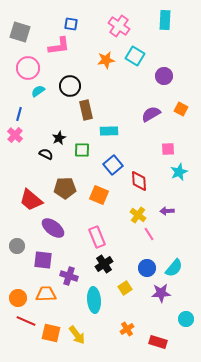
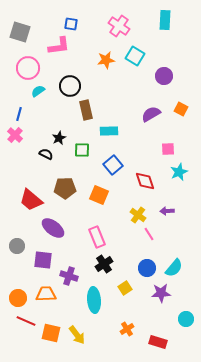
red diamond at (139, 181): moved 6 px right; rotated 15 degrees counterclockwise
